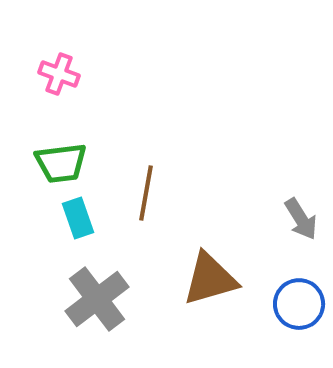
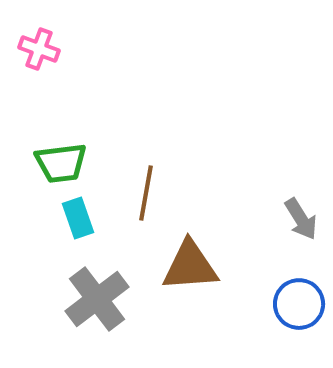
pink cross: moved 20 px left, 25 px up
brown triangle: moved 20 px left, 13 px up; rotated 12 degrees clockwise
